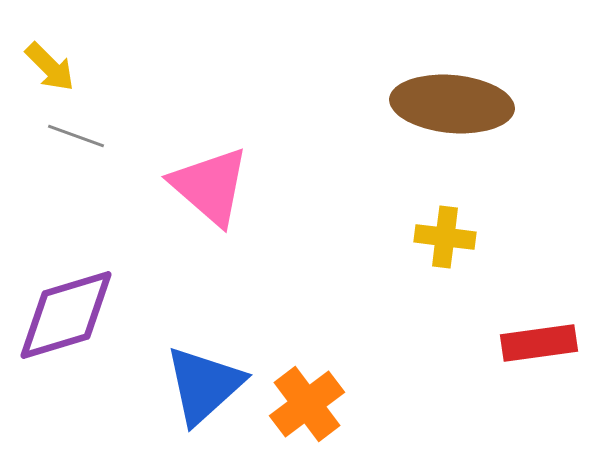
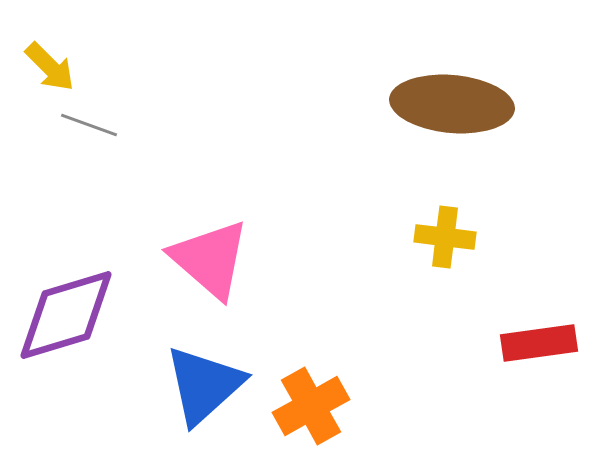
gray line: moved 13 px right, 11 px up
pink triangle: moved 73 px down
orange cross: moved 4 px right, 2 px down; rotated 8 degrees clockwise
